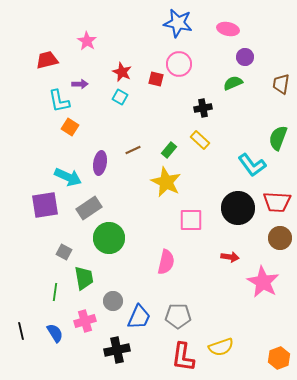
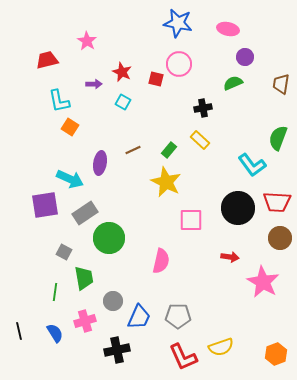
purple arrow at (80, 84): moved 14 px right
cyan square at (120, 97): moved 3 px right, 5 px down
cyan arrow at (68, 177): moved 2 px right, 2 px down
gray rectangle at (89, 208): moved 4 px left, 5 px down
pink semicircle at (166, 262): moved 5 px left, 1 px up
black line at (21, 331): moved 2 px left
red L-shape at (183, 357): rotated 32 degrees counterclockwise
orange hexagon at (279, 358): moved 3 px left, 4 px up
